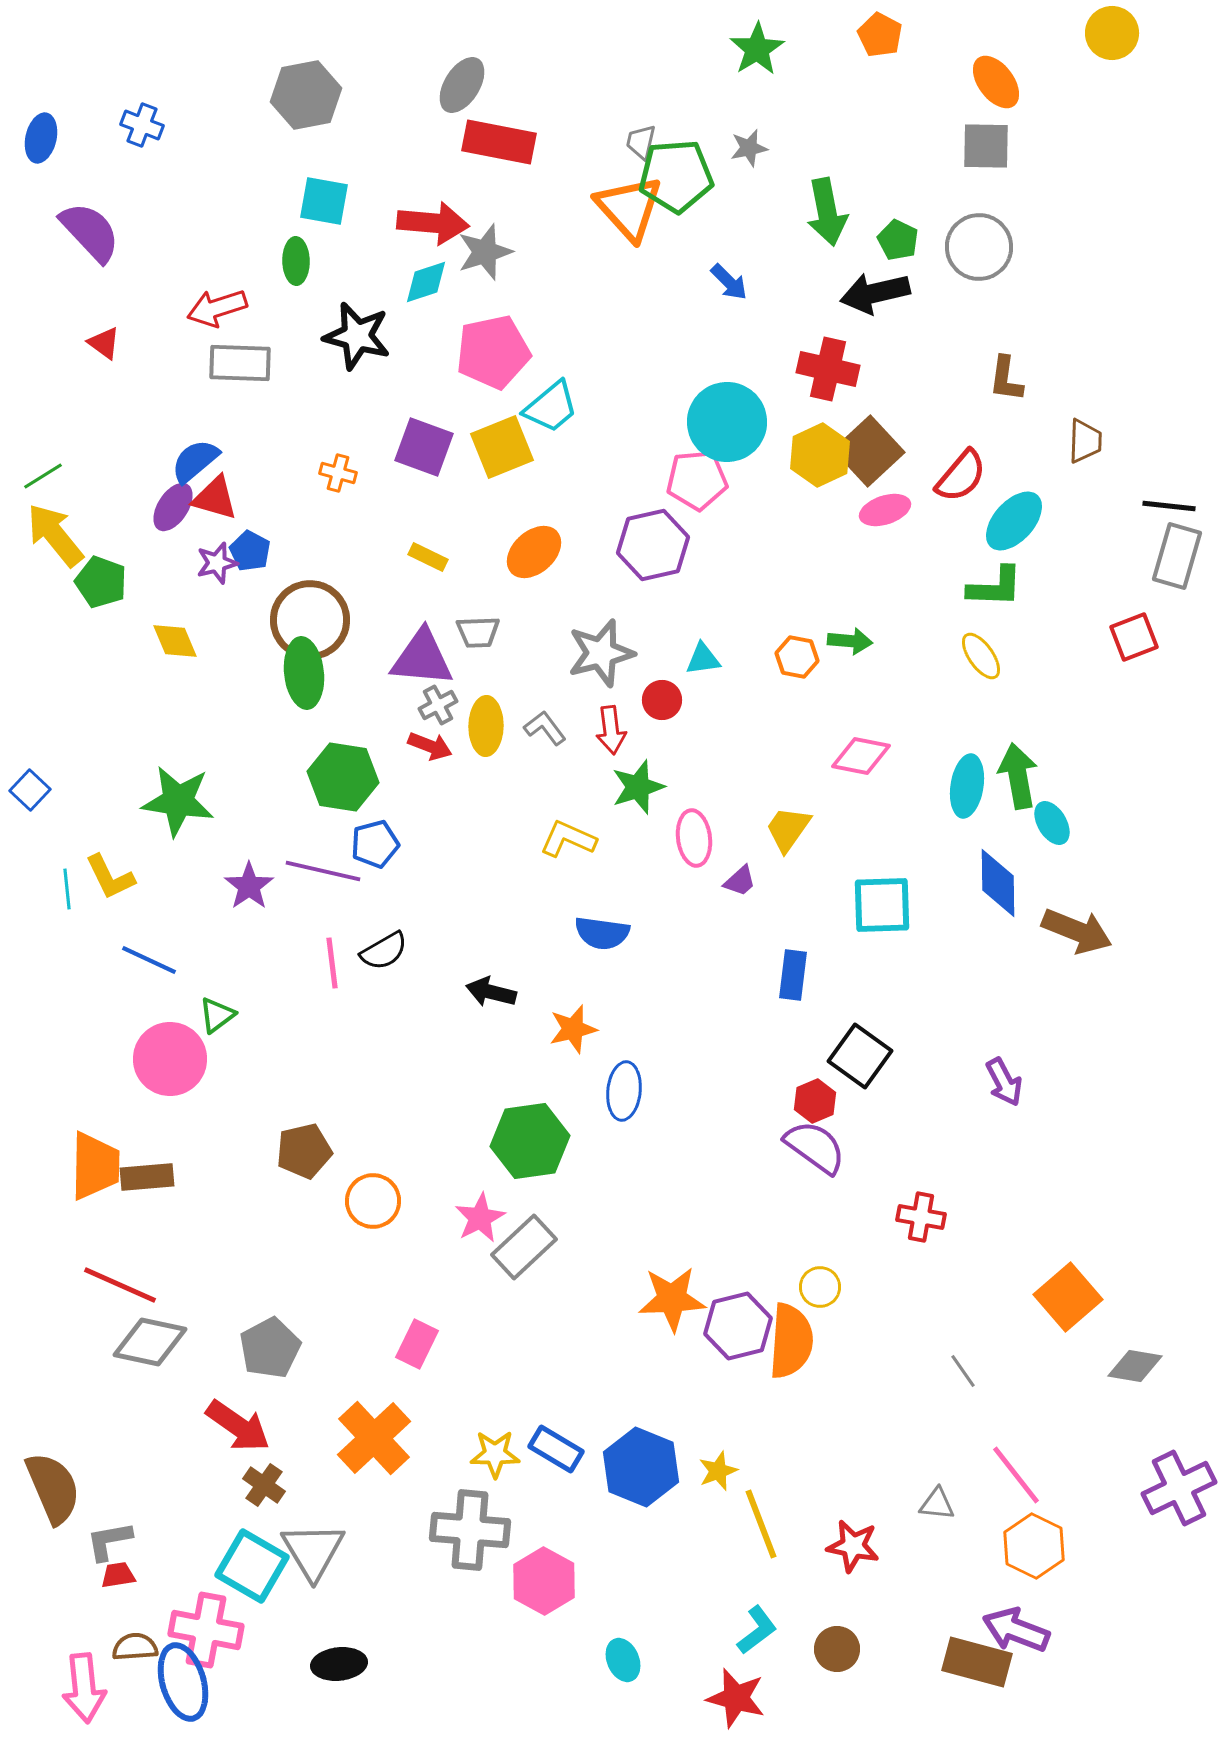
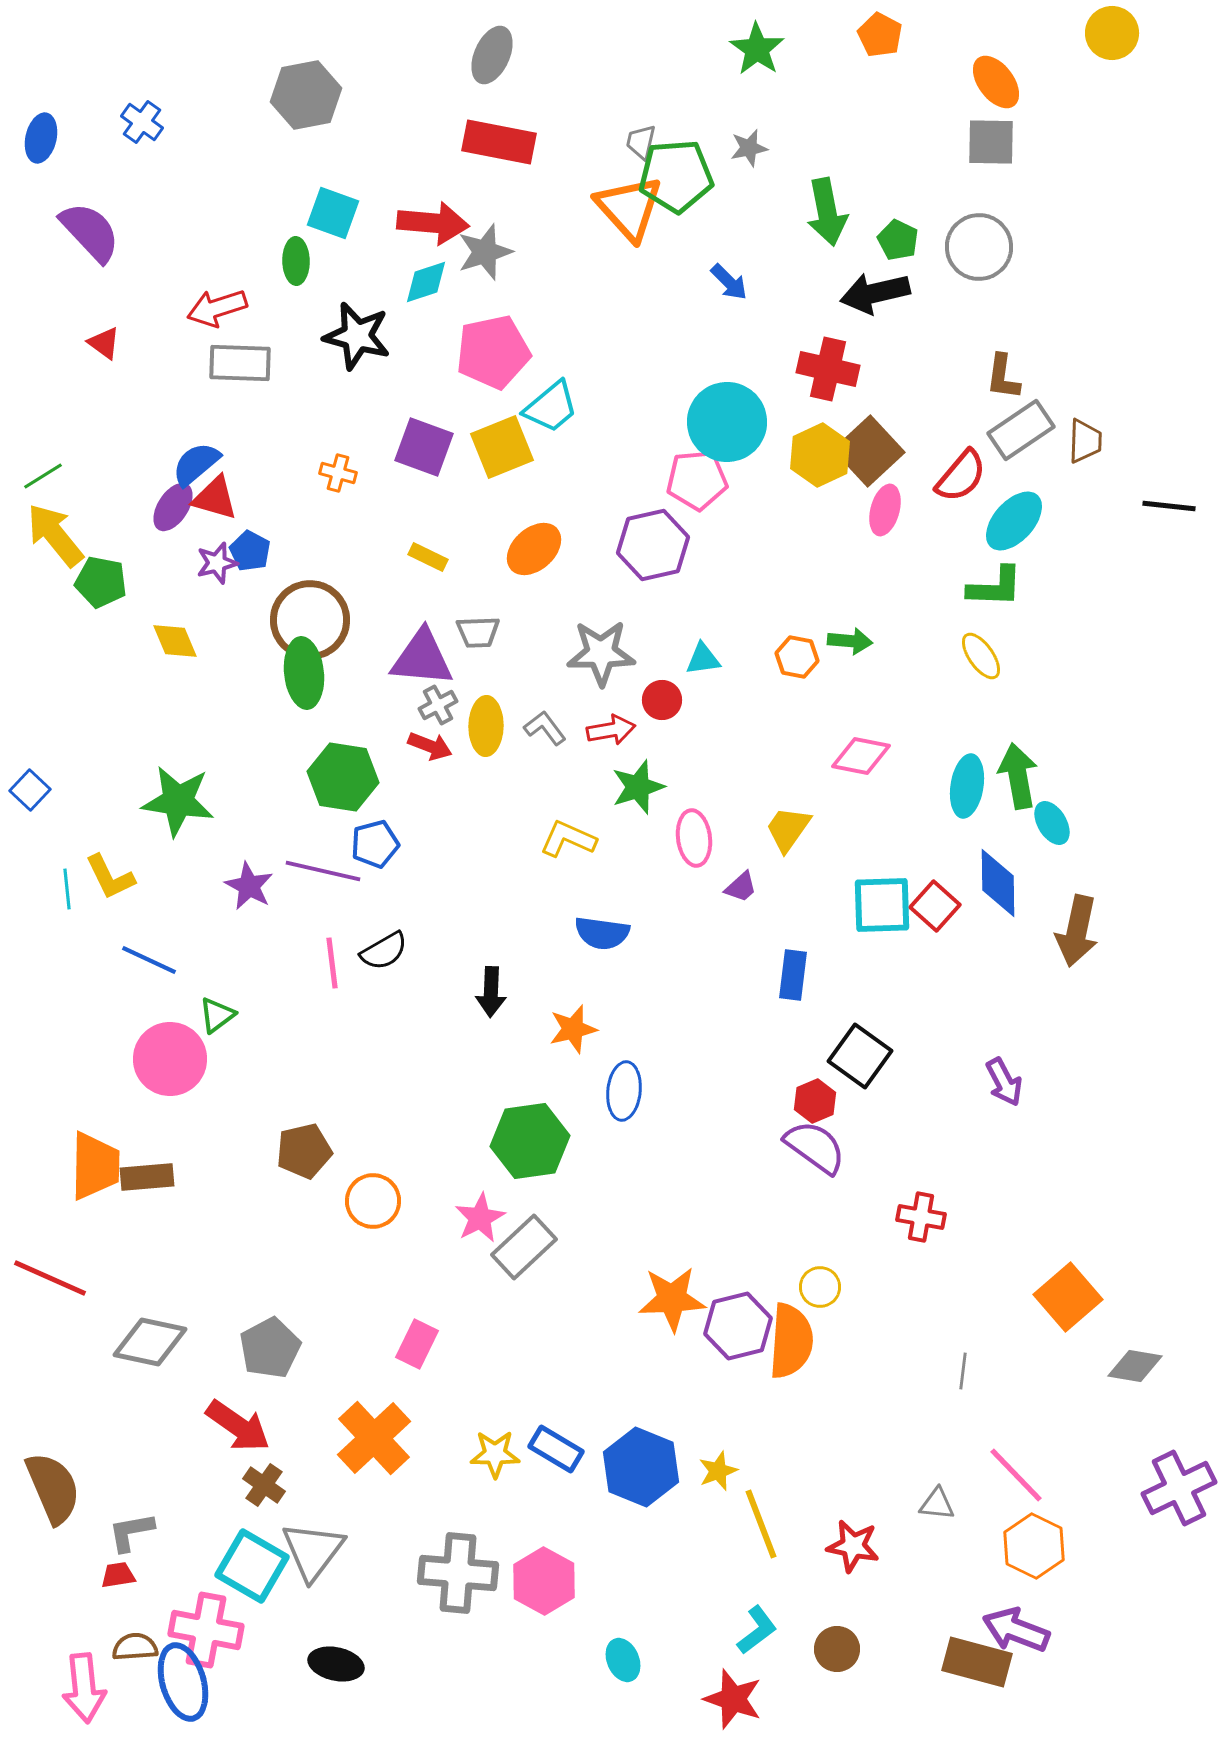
green star at (757, 49): rotated 6 degrees counterclockwise
gray ellipse at (462, 85): moved 30 px right, 30 px up; rotated 8 degrees counterclockwise
blue cross at (142, 125): moved 3 px up; rotated 15 degrees clockwise
gray square at (986, 146): moved 5 px right, 4 px up
cyan square at (324, 201): moved 9 px right, 12 px down; rotated 10 degrees clockwise
brown L-shape at (1006, 379): moved 3 px left, 2 px up
blue semicircle at (195, 461): moved 1 px right, 3 px down
pink ellipse at (885, 510): rotated 57 degrees counterclockwise
orange ellipse at (534, 552): moved 3 px up
gray rectangle at (1177, 556): moved 156 px left, 126 px up; rotated 40 degrees clockwise
green pentagon at (101, 582): rotated 9 degrees counterclockwise
red square at (1134, 637): moved 199 px left, 269 px down; rotated 27 degrees counterclockwise
gray star at (601, 653): rotated 14 degrees clockwise
red arrow at (611, 730): rotated 93 degrees counterclockwise
purple trapezoid at (740, 881): moved 1 px right, 6 px down
purple star at (249, 886): rotated 9 degrees counterclockwise
brown arrow at (1077, 931): rotated 80 degrees clockwise
black arrow at (491, 992): rotated 102 degrees counterclockwise
red line at (120, 1285): moved 70 px left, 7 px up
gray line at (963, 1371): rotated 42 degrees clockwise
pink line at (1016, 1475): rotated 6 degrees counterclockwise
gray cross at (470, 1530): moved 12 px left, 43 px down
gray L-shape at (109, 1541): moved 22 px right, 9 px up
gray triangle at (313, 1551): rotated 8 degrees clockwise
black ellipse at (339, 1664): moved 3 px left; rotated 18 degrees clockwise
red star at (736, 1698): moved 3 px left, 1 px down; rotated 4 degrees clockwise
